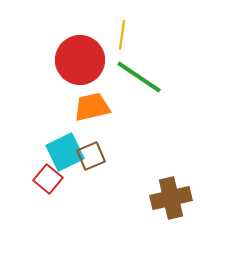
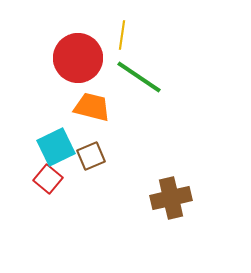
red circle: moved 2 px left, 2 px up
orange trapezoid: rotated 27 degrees clockwise
cyan square: moved 9 px left, 5 px up
